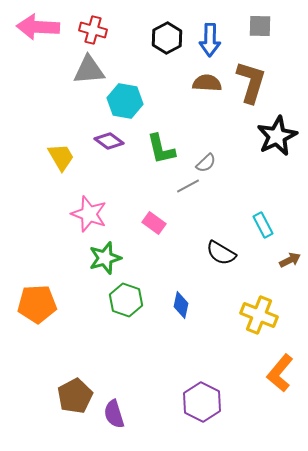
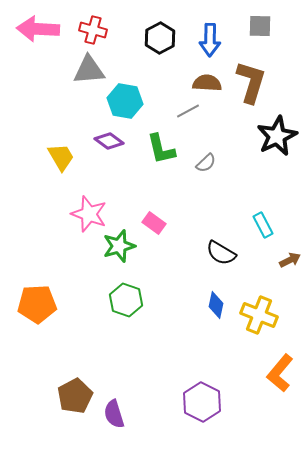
pink arrow: moved 2 px down
black hexagon: moved 7 px left
gray line: moved 75 px up
green star: moved 14 px right, 12 px up
blue diamond: moved 35 px right
